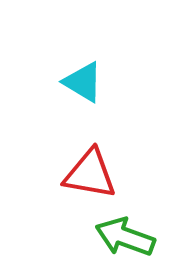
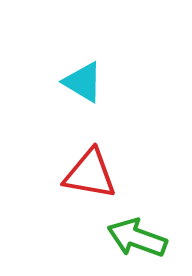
green arrow: moved 12 px right, 1 px down
